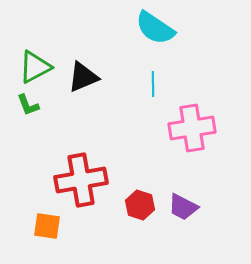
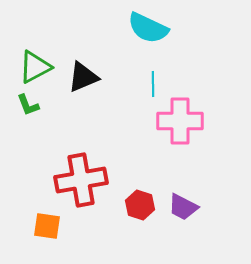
cyan semicircle: moved 7 px left; rotated 9 degrees counterclockwise
pink cross: moved 12 px left, 7 px up; rotated 9 degrees clockwise
